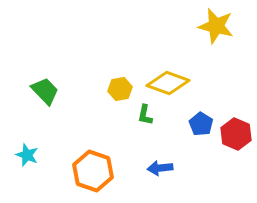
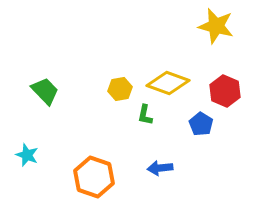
red hexagon: moved 11 px left, 43 px up
orange hexagon: moved 1 px right, 6 px down
